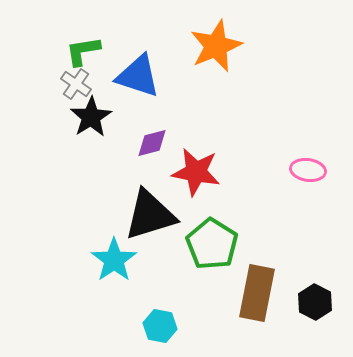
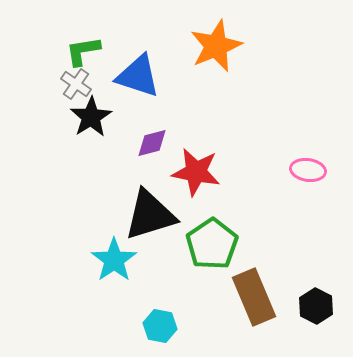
green pentagon: rotated 6 degrees clockwise
brown rectangle: moved 3 px left, 4 px down; rotated 34 degrees counterclockwise
black hexagon: moved 1 px right, 4 px down
